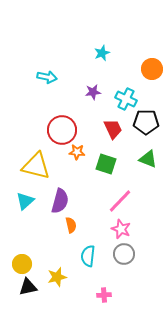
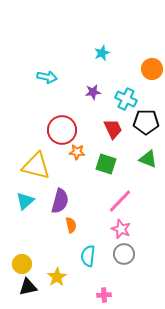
yellow star: rotated 18 degrees counterclockwise
